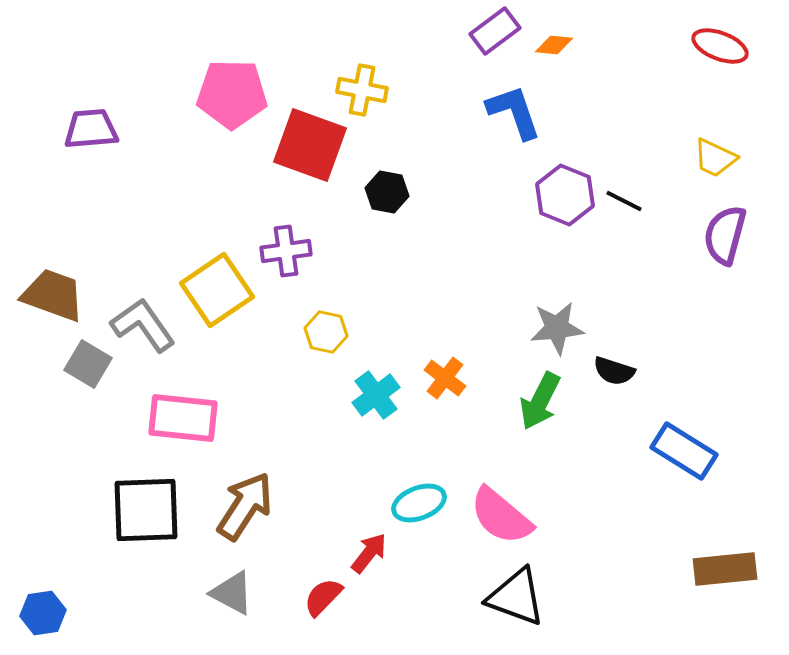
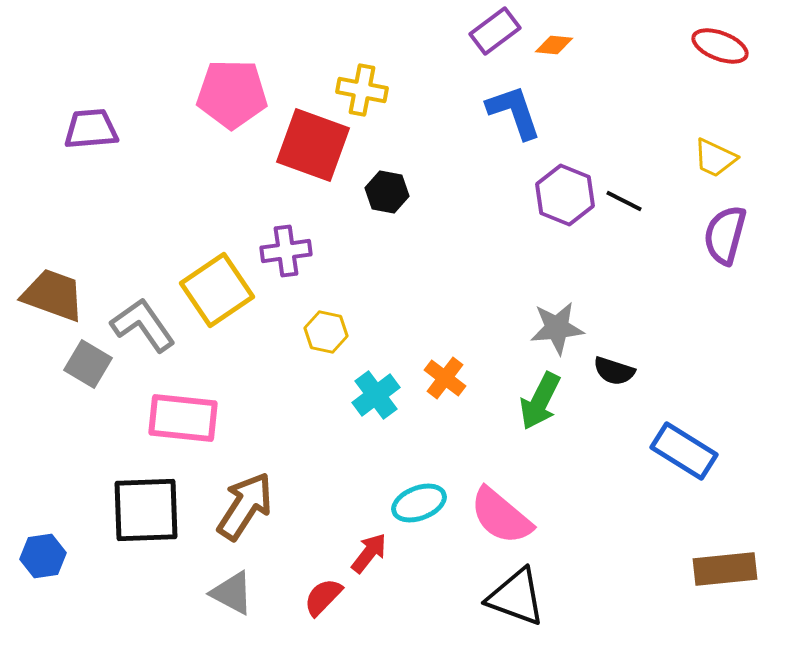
red square: moved 3 px right
blue hexagon: moved 57 px up
